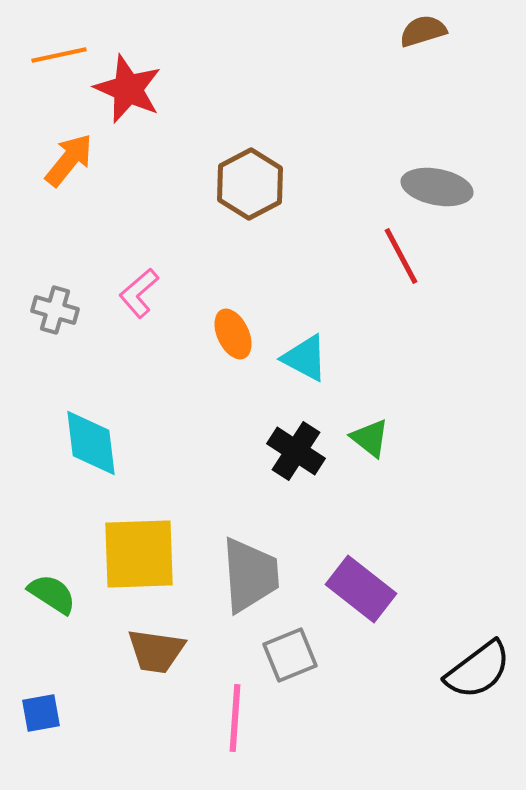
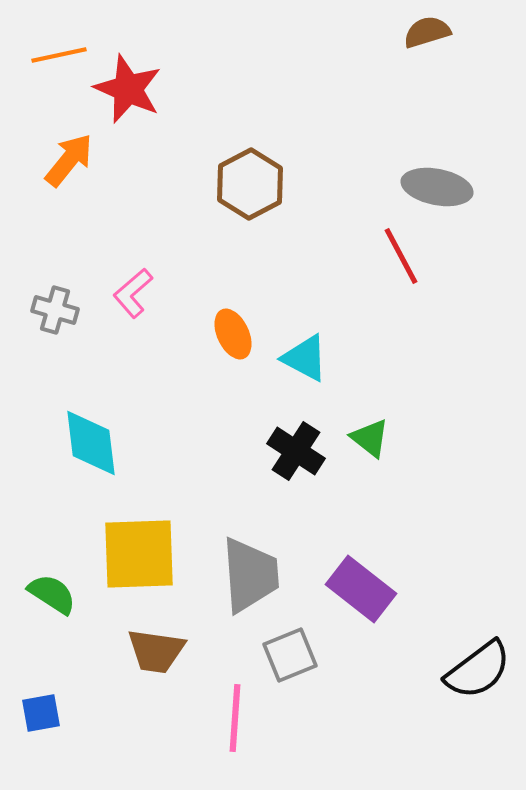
brown semicircle: moved 4 px right, 1 px down
pink L-shape: moved 6 px left
